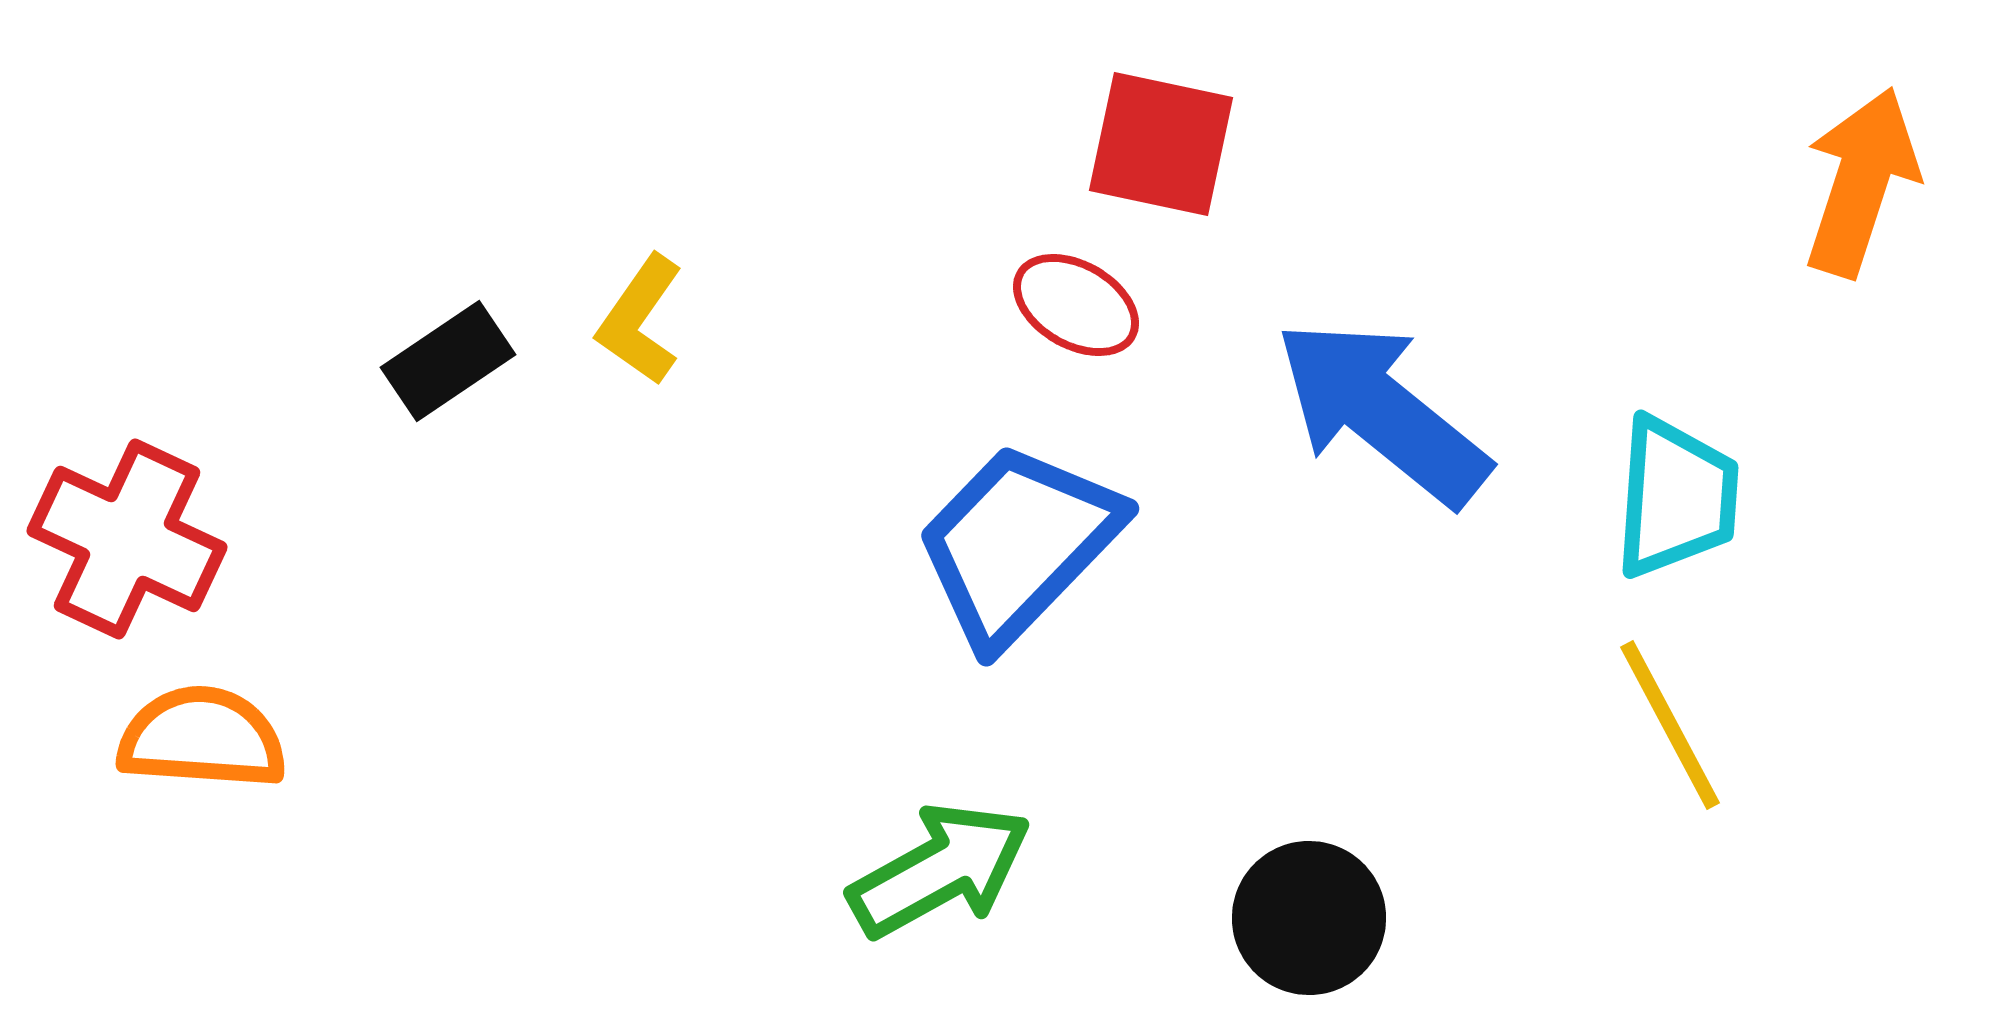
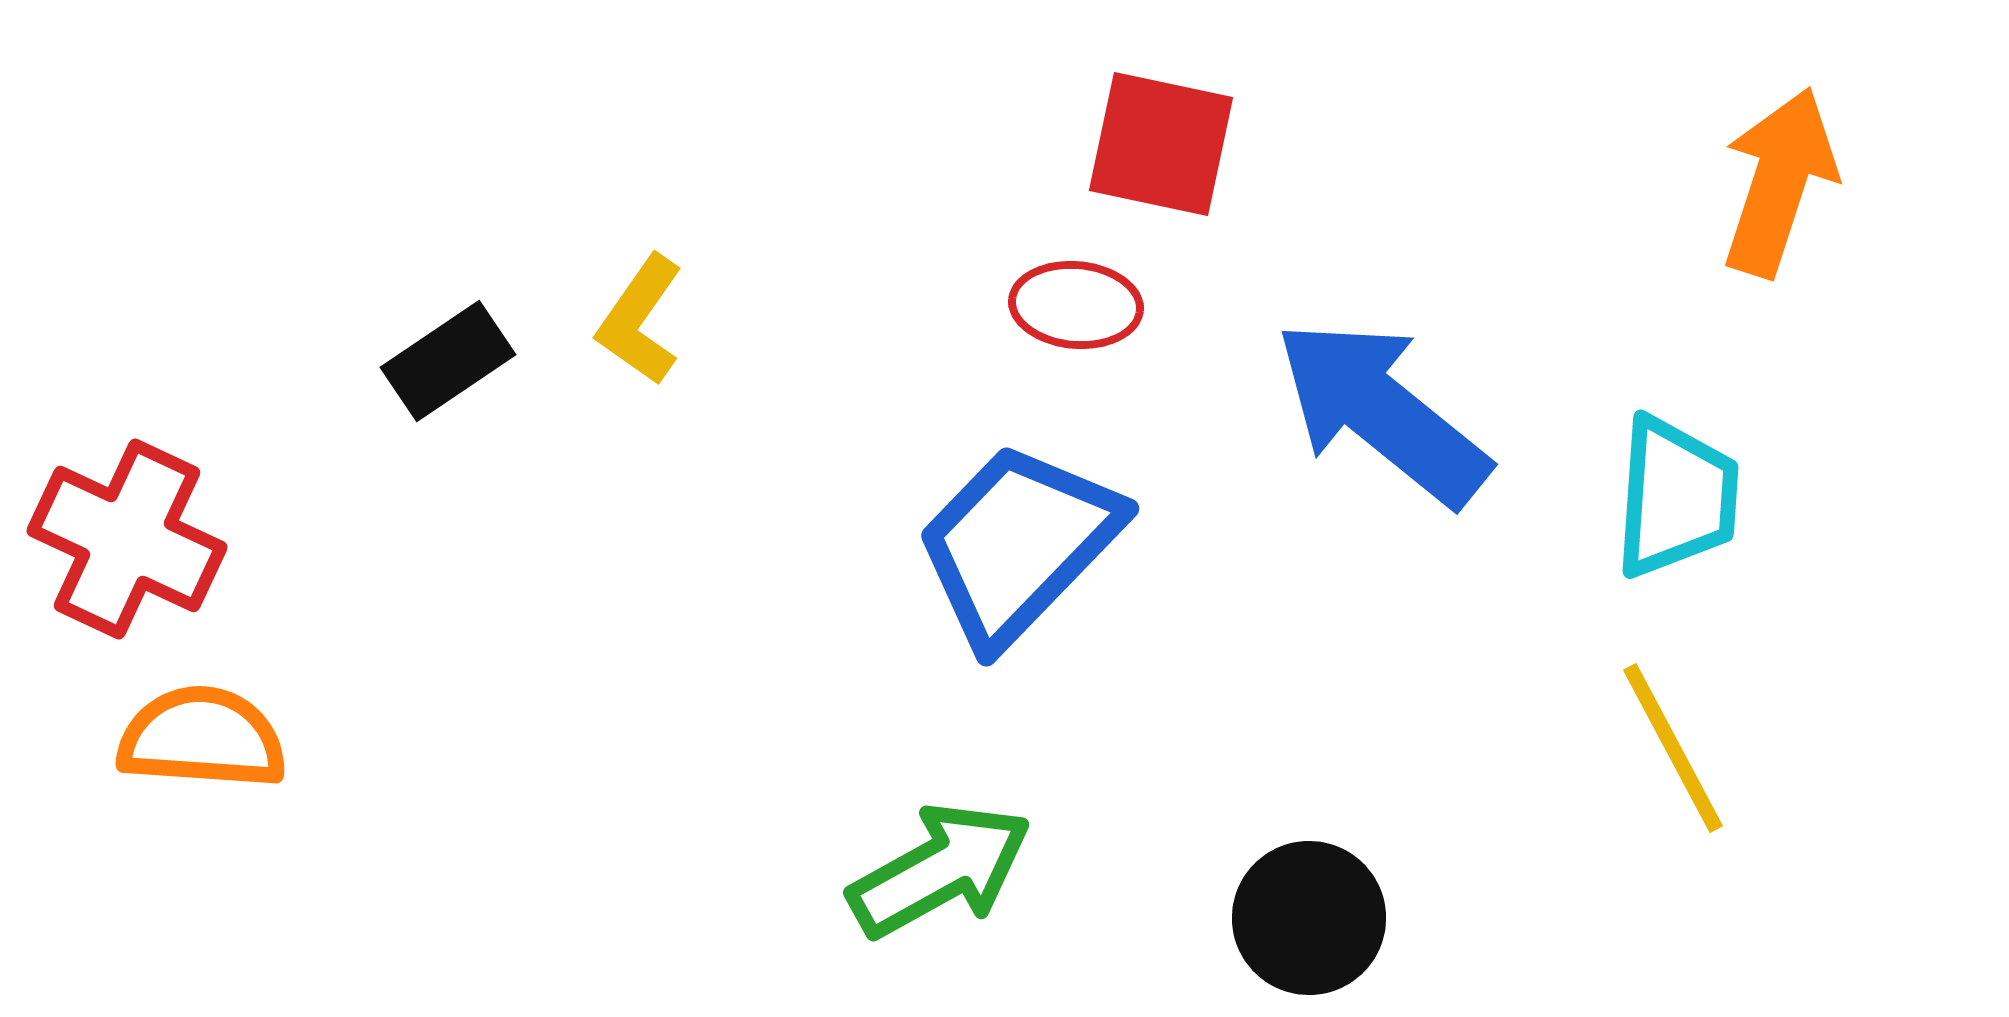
orange arrow: moved 82 px left
red ellipse: rotated 25 degrees counterclockwise
yellow line: moved 3 px right, 23 px down
